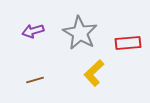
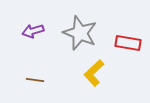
gray star: rotated 8 degrees counterclockwise
red rectangle: rotated 15 degrees clockwise
brown line: rotated 24 degrees clockwise
